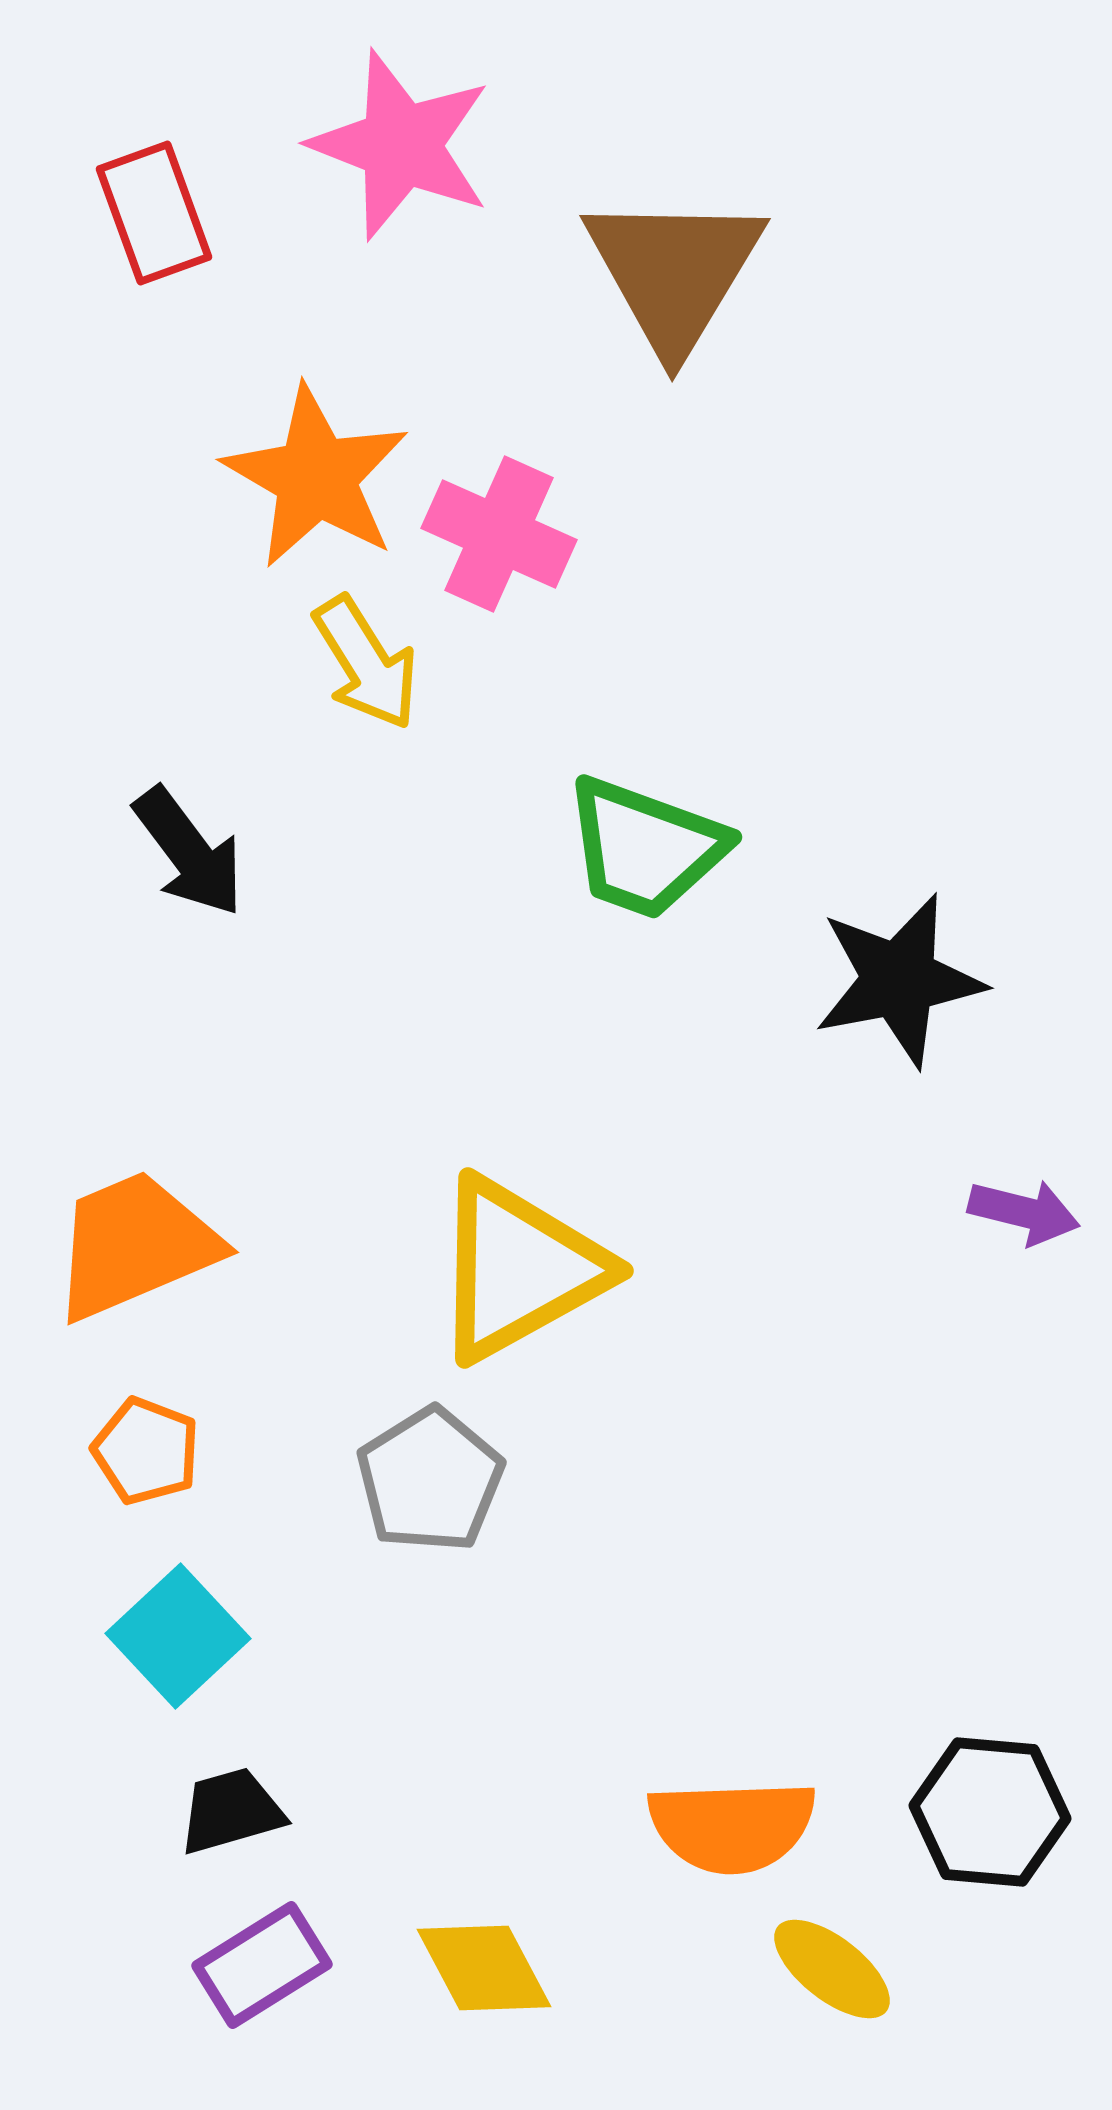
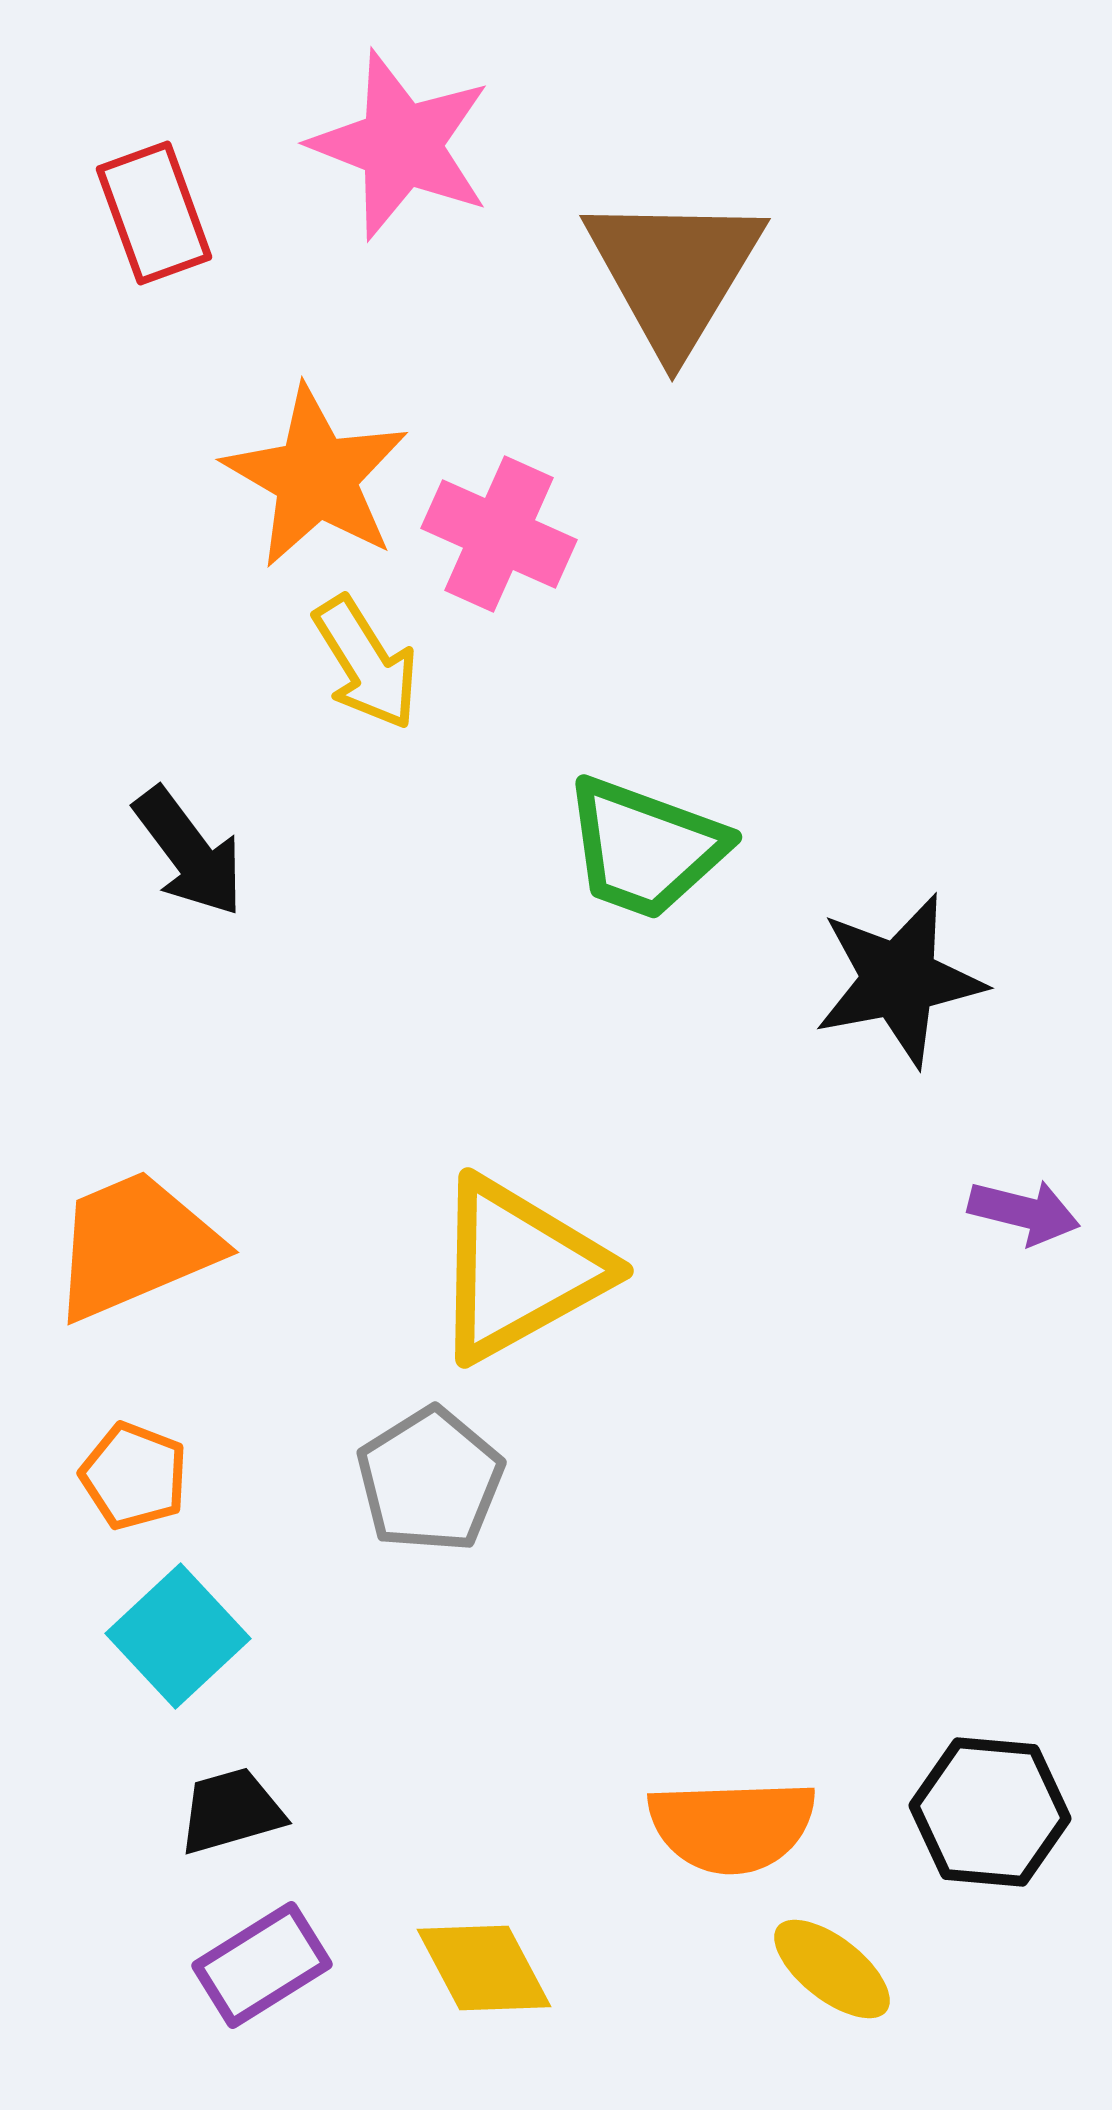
orange pentagon: moved 12 px left, 25 px down
